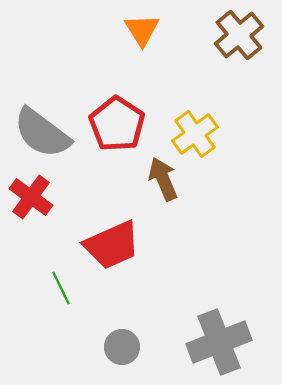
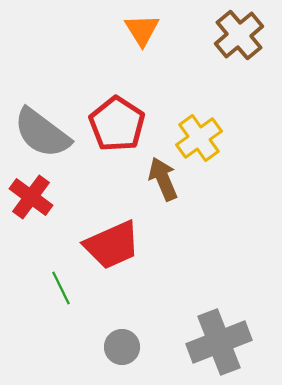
yellow cross: moved 4 px right, 4 px down
